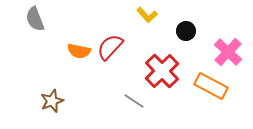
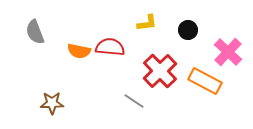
yellow L-shape: moved 8 px down; rotated 55 degrees counterclockwise
gray semicircle: moved 13 px down
black circle: moved 2 px right, 1 px up
red semicircle: rotated 52 degrees clockwise
red cross: moved 2 px left
orange rectangle: moved 6 px left, 5 px up
brown star: moved 2 px down; rotated 20 degrees clockwise
